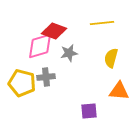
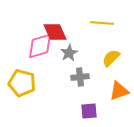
yellow line: rotated 10 degrees clockwise
red diamond: moved 1 px right, 1 px down; rotated 45 degrees clockwise
gray star: rotated 18 degrees counterclockwise
yellow semicircle: rotated 30 degrees clockwise
gray cross: moved 34 px right
orange triangle: rotated 25 degrees counterclockwise
